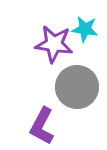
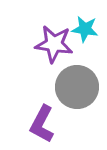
purple L-shape: moved 2 px up
